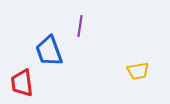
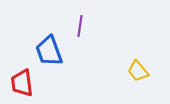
yellow trapezoid: rotated 60 degrees clockwise
